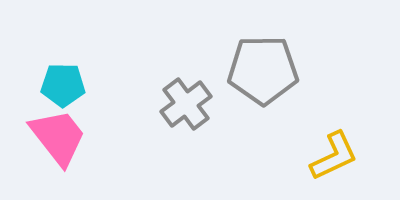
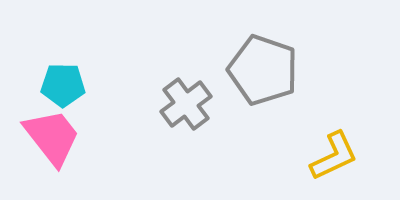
gray pentagon: rotated 20 degrees clockwise
pink trapezoid: moved 6 px left
